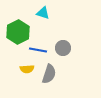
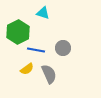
blue line: moved 2 px left
yellow semicircle: rotated 32 degrees counterclockwise
gray semicircle: rotated 42 degrees counterclockwise
